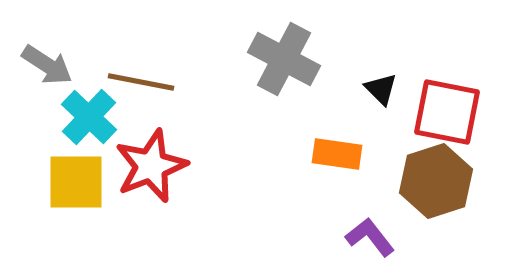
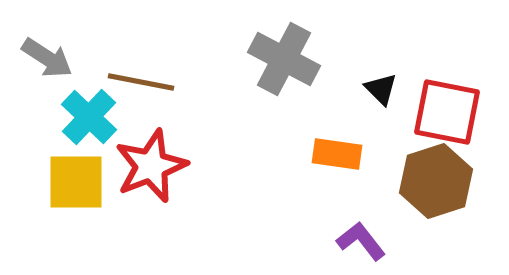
gray arrow: moved 7 px up
purple L-shape: moved 9 px left, 4 px down
